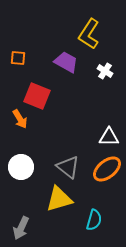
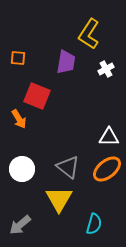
purple trapezoid: rotated 70 degrees clockwise
white cross: moved 1 px right, 2 px up; rotated 28 degrees clockwise
orange arrow: moved 1 px left
white circle: moved 1 px right, 2 px down
yellow triangle: rotated 44 degrees counterclockwise
cyan semicircle: moved 4 px down
gray arrow: moved 1 px left, 3 px up; rotated 25 degrees clockwise
